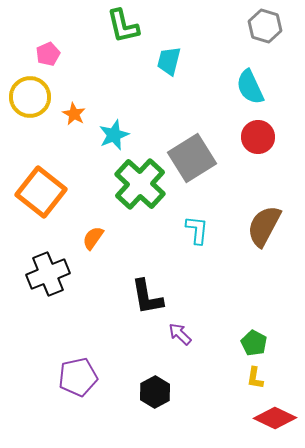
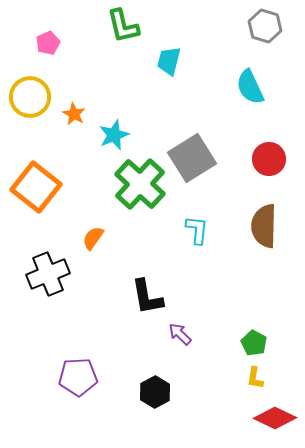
pink pentagon: moved 11 px up
red circle: moved 11 px right, 22 px down
orange square: moved 5 px left, 5 px up
brown semicircle: rotated 27 degrees counterclockwise
purple pentagon: rotated 9 degrees clockwise
